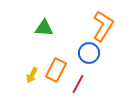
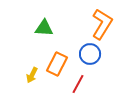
orange L-shape: moved 1 px left, 2 px up
blue circle: moved 1 px right, 1 px down
orange rectangle: moved 1 px right, 6 px up
